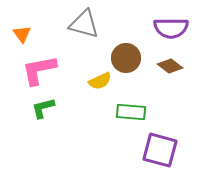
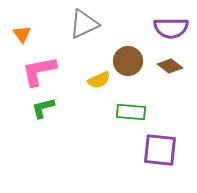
gray triangle: rotated 40 degrees counterclockwise
brown circle: moved 2 px right, 3 px down
pink L-shape: moved 1 px down
yellow semicircle: moved 1 px left, 1 px up
purple square: rotated 9 degrees counterclockwise
